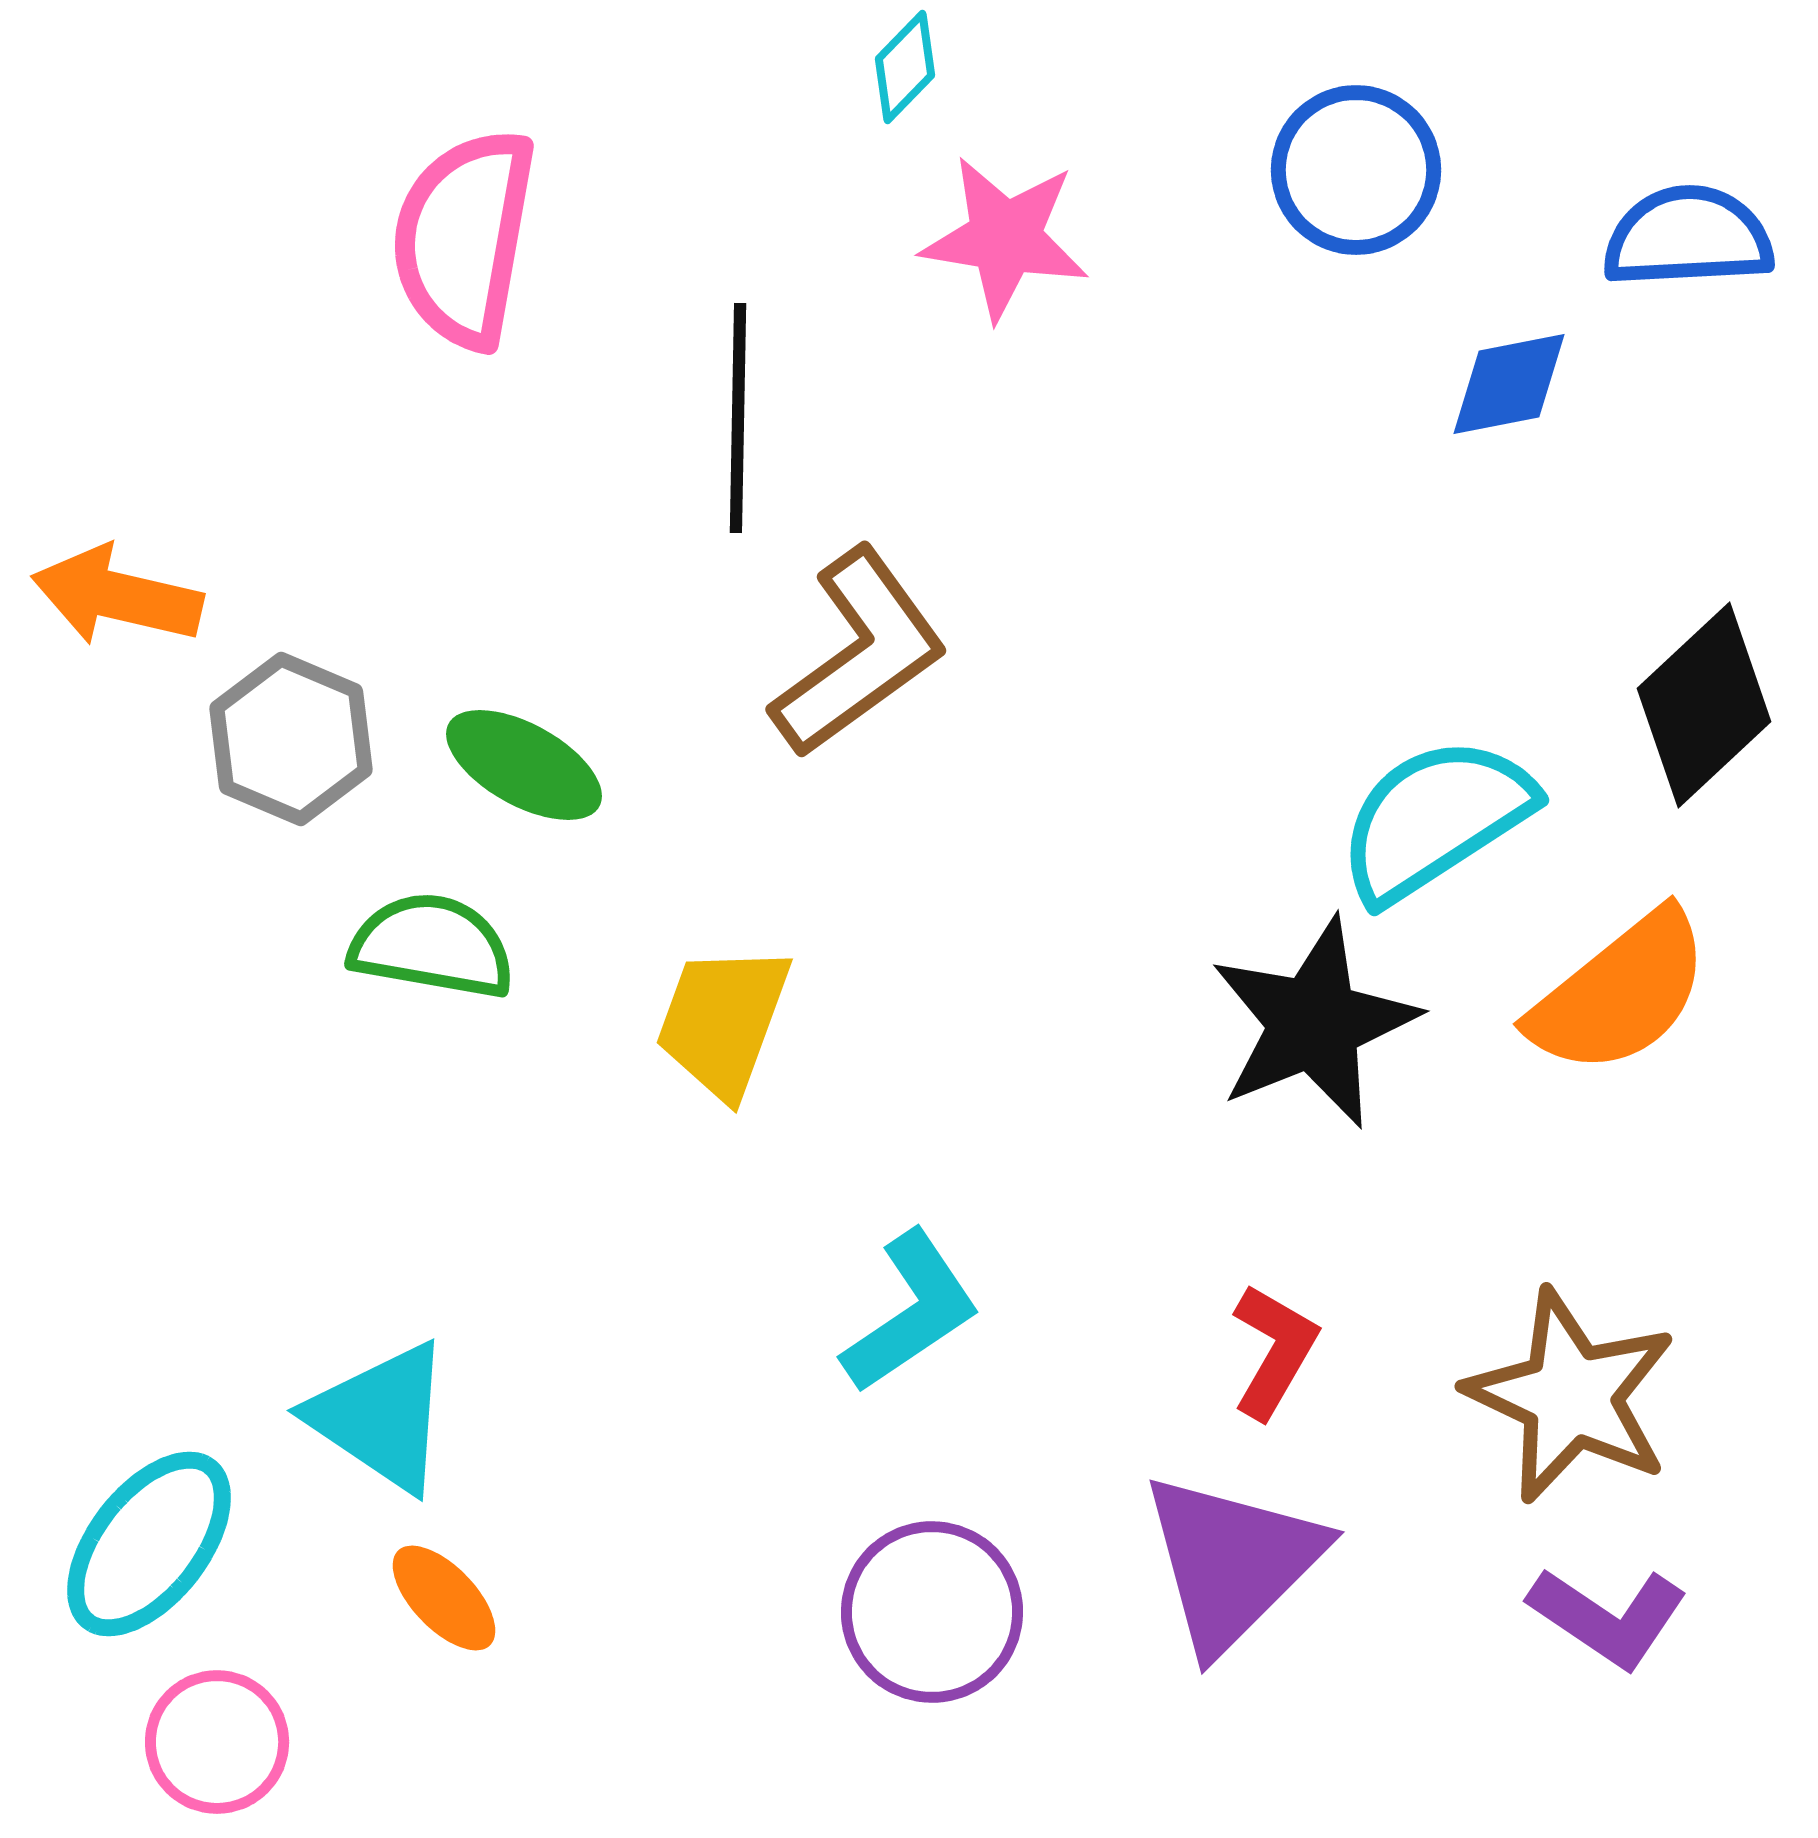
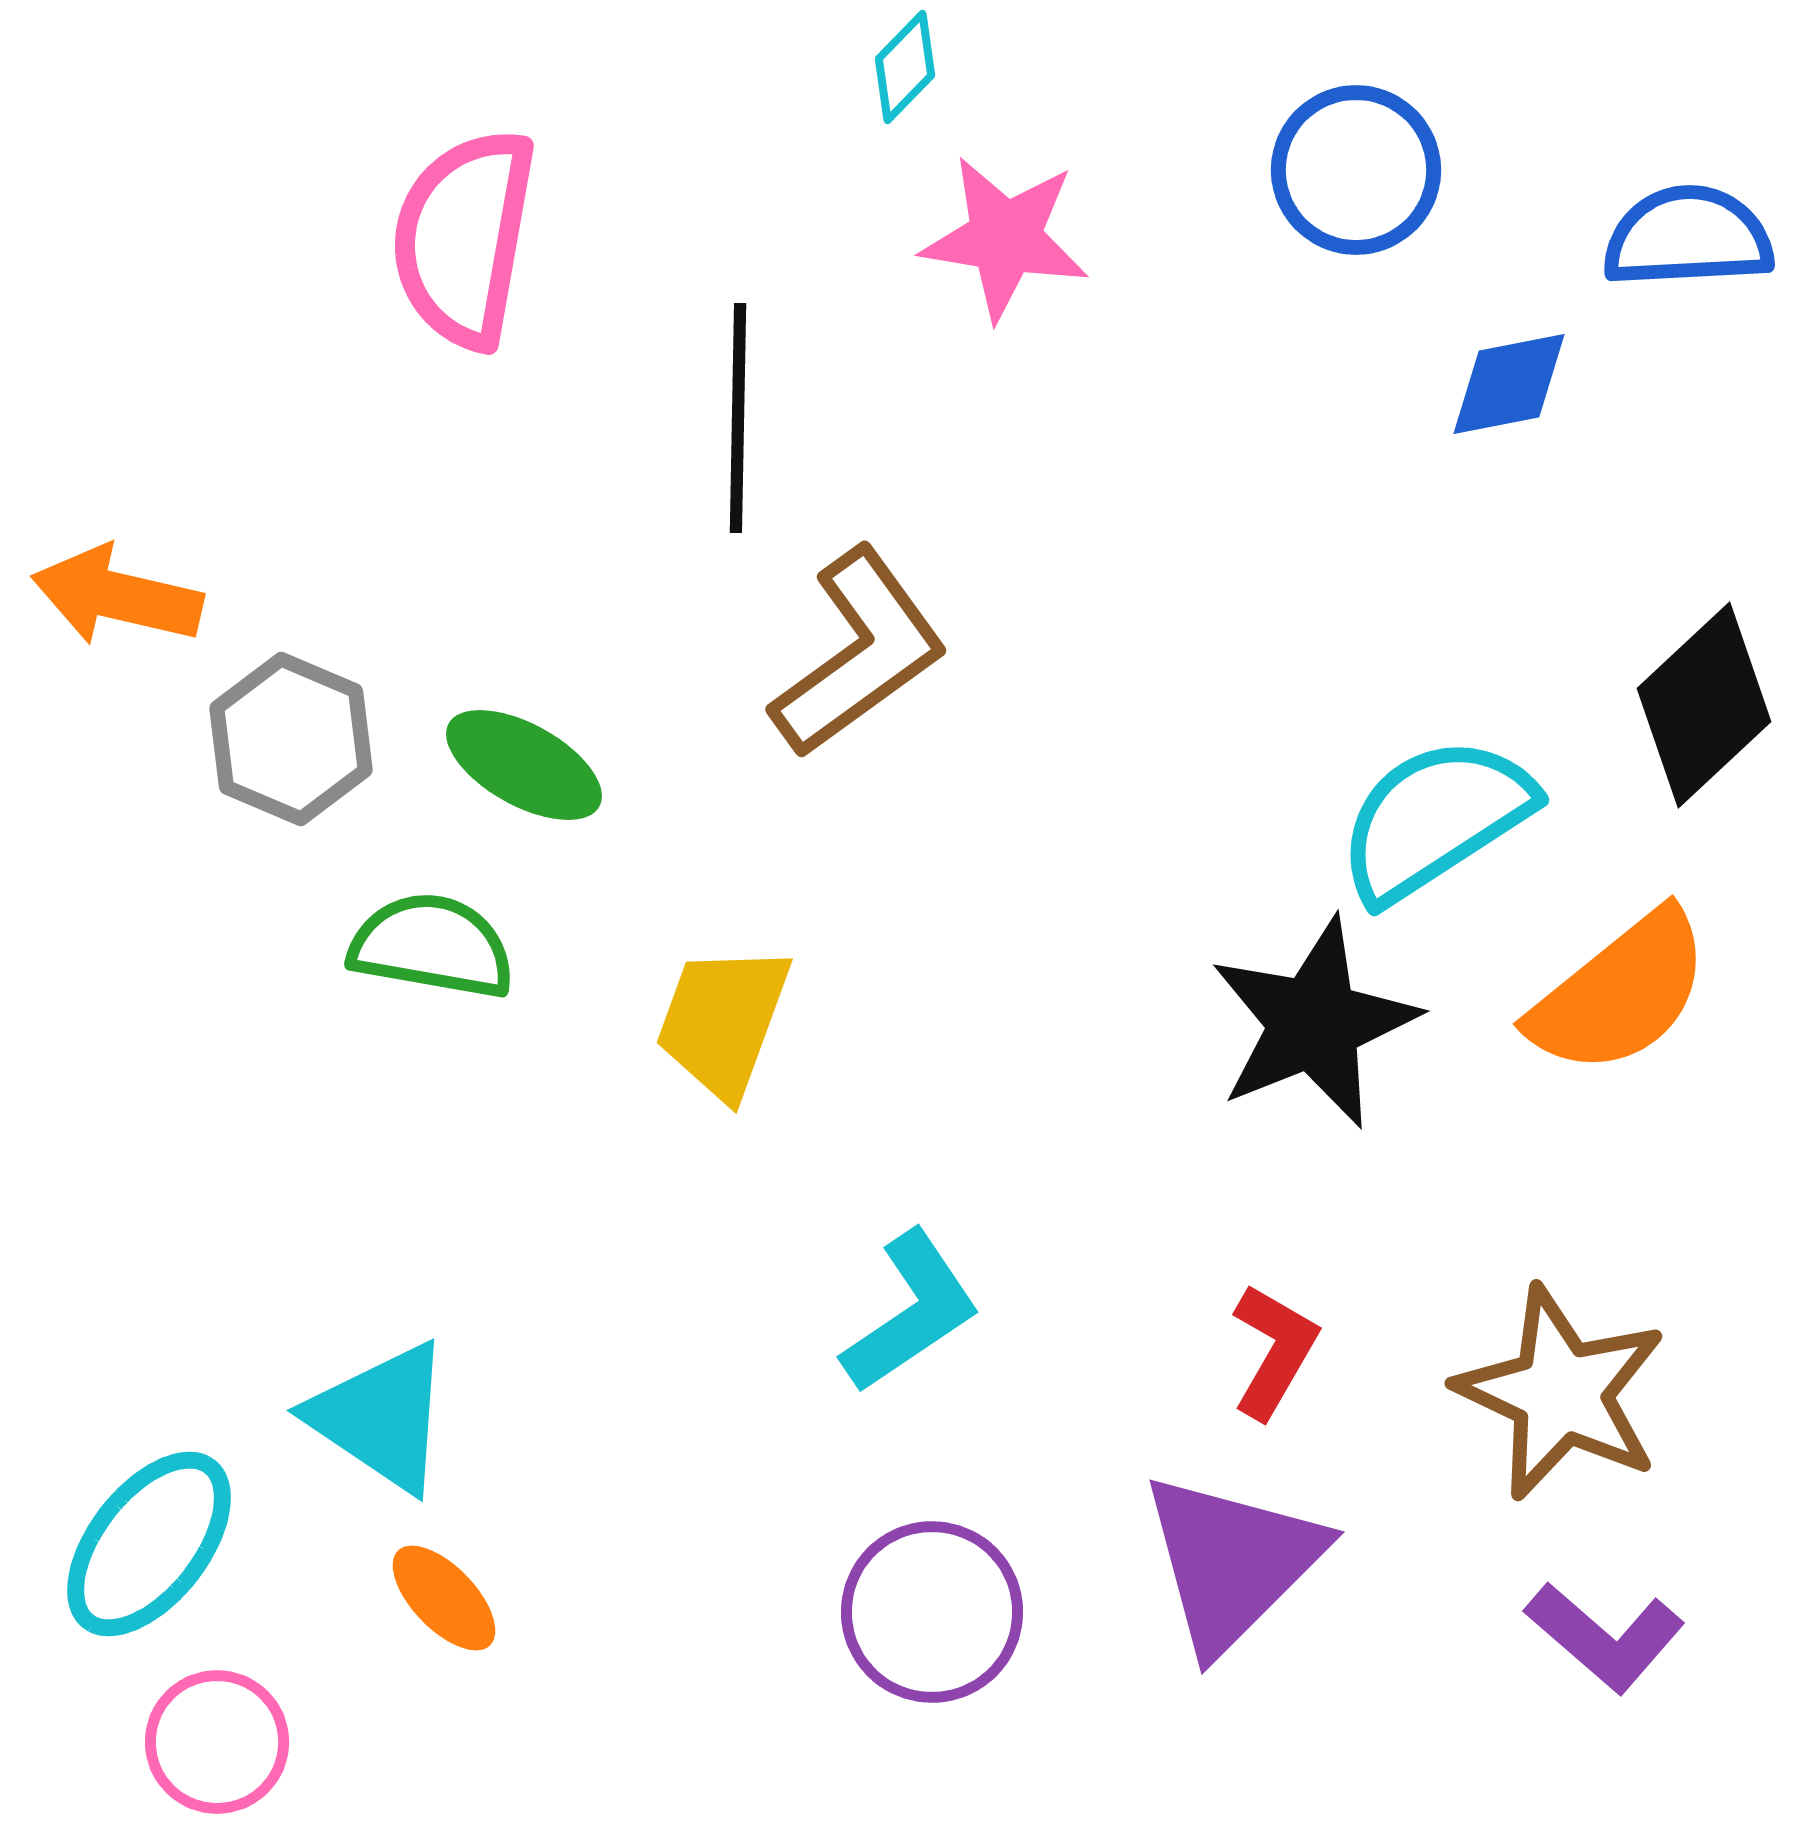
brown star: moved 10 px left, 3 px up
purple L-shape: moved 3 px left, 20 px down; rotated 7 degrees clockwise
